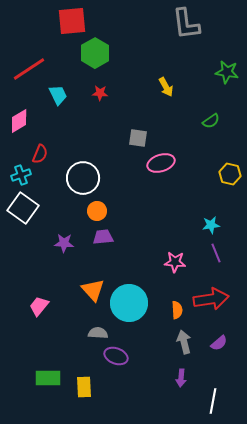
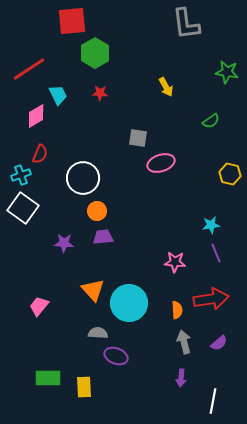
pink diamond: moved 17 px right, 5 px up
